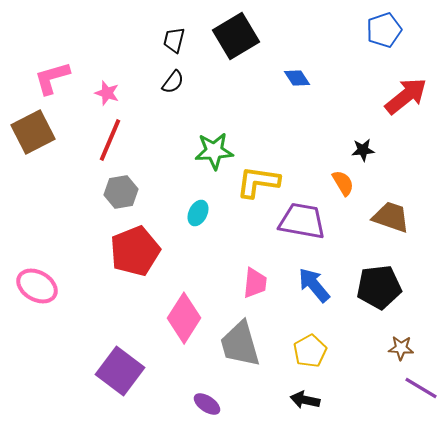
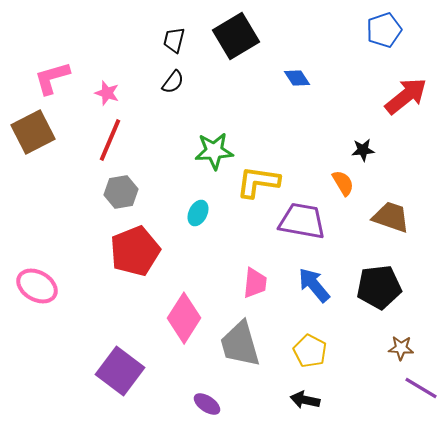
yellow pentagon: rotated 16 degrees counterclockwise
